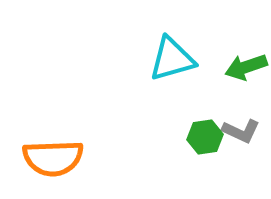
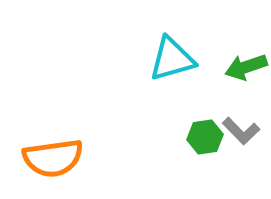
gray L-shape: rotated 21 degrees clockwise
orange semicircle: rotated 6 degrees counterclockwise
